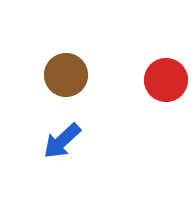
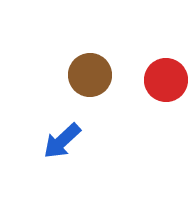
brown circle: moved 24 px right
